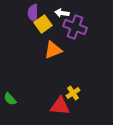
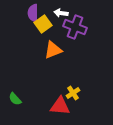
white arrow: moved 1 px left
green semicircle: moved 5 px right
